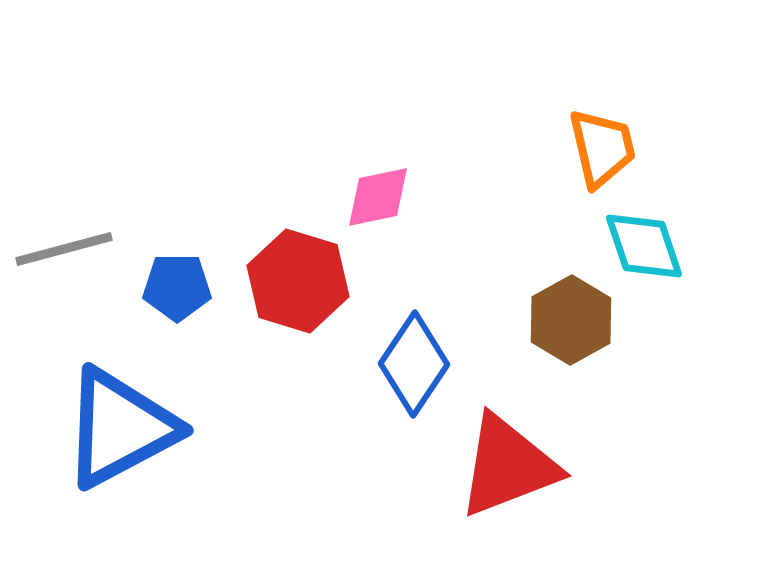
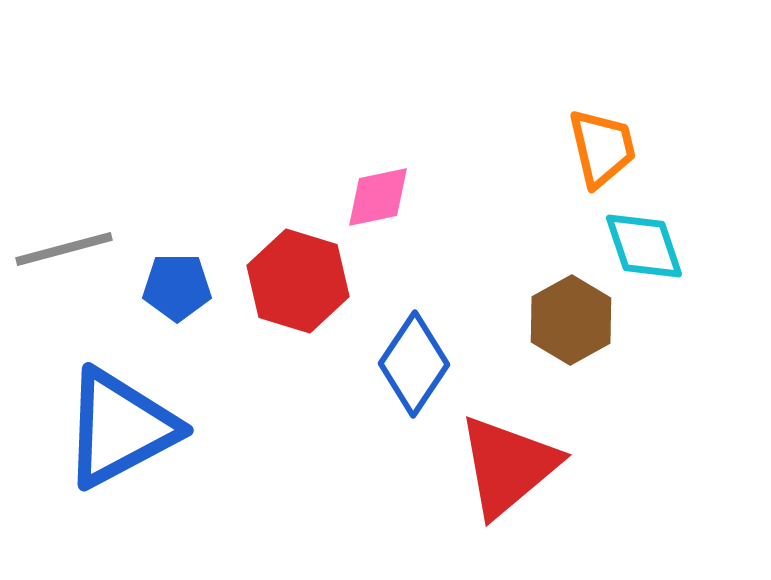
red triangle: rotated 19 degrees counterclockwise
